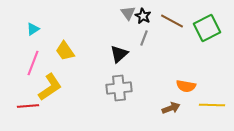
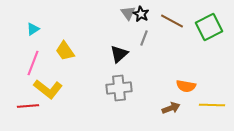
black star: moved 2 px left, 2 px up
green square: moved 2 px right, 1 px up
yellow L-shape: moved 2 px left, 2 px down; rotated 72 degrees clockwise
